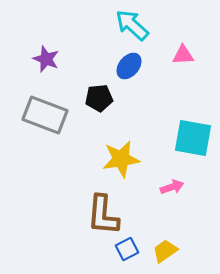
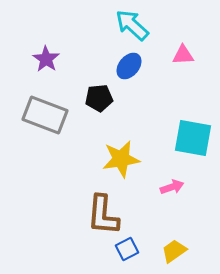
purple star: rotated 12 degrees clockwise
yellow trapezoid: moved 9 px right
